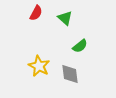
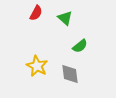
yellow star: moved 2 px left
